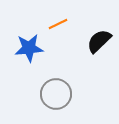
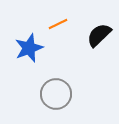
black semicircle: moved 6 px up
blue star: rotated 16 degrees counterclockwise
